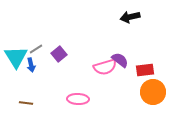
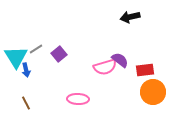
blue arrow: moved 5 px left, 5 px down
brown line: rotated 56 degrees clockwise
